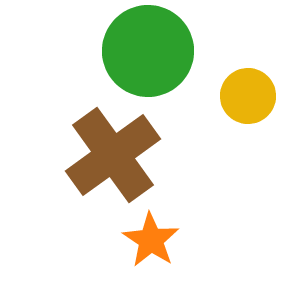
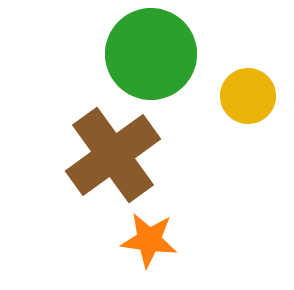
green circle: moved 3 px right, 3 px down
orange star: moved 2 px left; rotated 26 degrees counterclockwise
